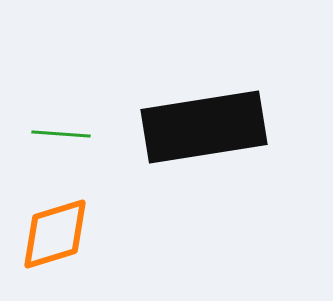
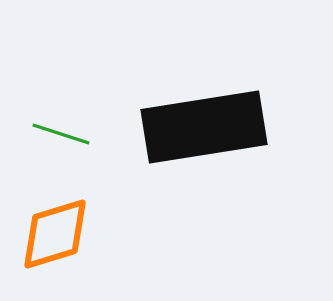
green line: rotated 14 degrees clockwise
